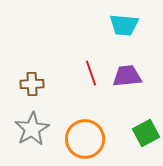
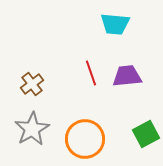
cyan trapezoid: moved 9 px left, 1 px up
brown cross: rotated 35 degrees counterclockwise
green square: moved 1 px down
